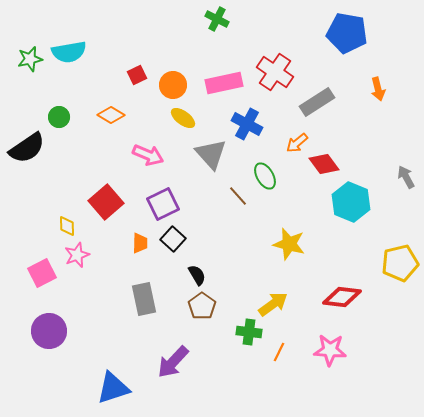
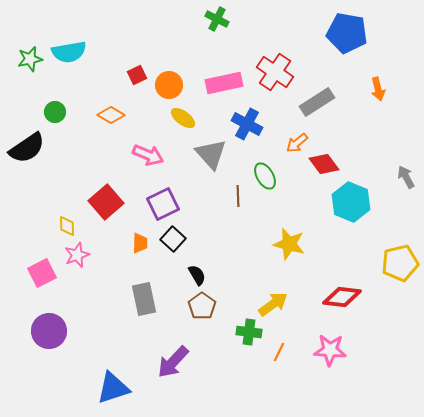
orange circle at (173, 85): moved 4 px left
green circle at (59, 117): moved 4 px left, 5 px up
brown line at (238, 196): rotated 40 degrees clockwise
